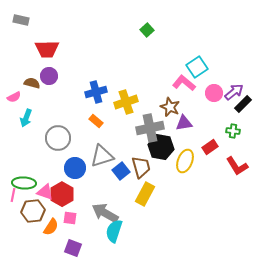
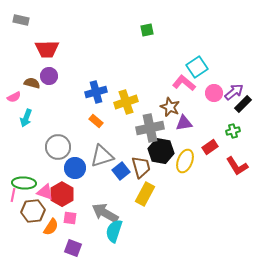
green square: rotated 32 degrees clockwise
green cross: rotated 24 degrees counterclockwise
gray circle: moved 9 px down
black hexagon: moved 4 px down
